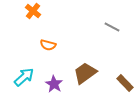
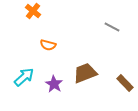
brown trapezoid: rotated 15 degrees clockwise
